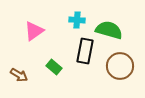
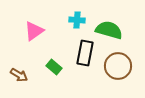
black rectangle: moved 2 px down
brown circle: moved 2 px left
